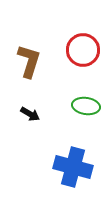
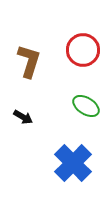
green ellipse: rotated 24 degrees clockwise
black arrow: moved 7 px left, 3 px down
blue cross: moved 4 px up; rotated 30 degrees clockwise
